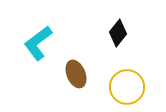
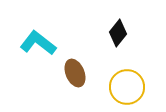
cyan L-shape: rotated 75 degrees clockwise
brown ellipse: moved 1 px left, 1 px up
